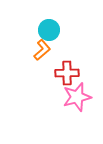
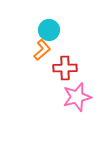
red cross: moved 2 px left, 5 px up
